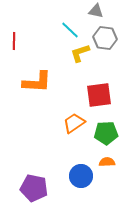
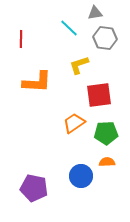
gray triangle: moved 1 px left, 2 px down; rotated 21 degrees counterclockwise
cyan line: moved 1 px left, 2 px up
red line: moved 7 px right, 2 px up
yellow L-shape: moved 1 px left, 12 px down
